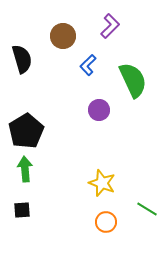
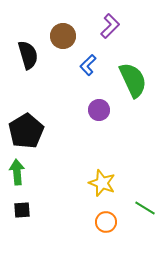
black semicircle: moved 6 px right, 4 px up
green arrow: moved 8 px left, 3 px down
green line: moved 2 px left, 1 px up
